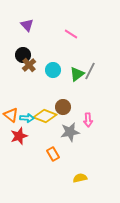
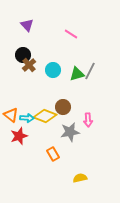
green triangle: rotated 21 degrees clockwise
